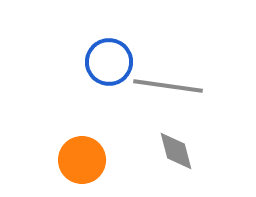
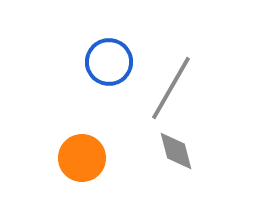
gray line: moved 3 px right, 2 px down; rotated 68 degrees counterclockwise
orange circle: moved 2 px up
